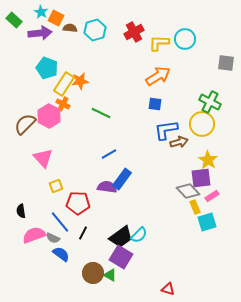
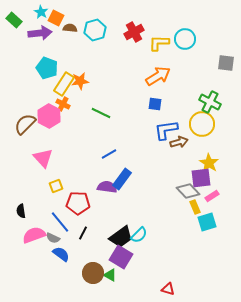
yellow star at (208, 160): moved 1 px right, 3 px down
